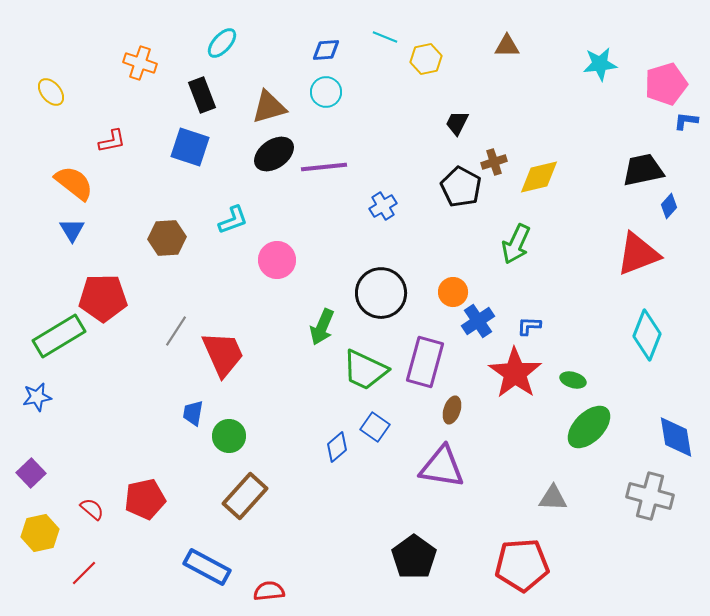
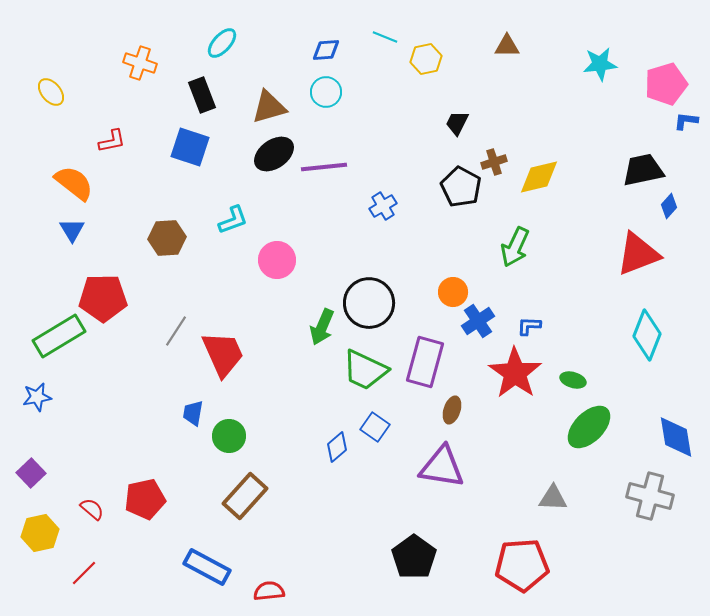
green arrow at (516, 244): moved 1 px left, 3 px down
black circle at (381, 293): moved 12 px left, 10 px down
